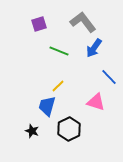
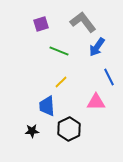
purple square: moved 2 px right
blue arrow: moved 3 px right, 1 px up
blue line: rotated 18 degrees clockwise
yellow line: moved 3 px right, 4 px up
pink triangle: rotated 18 degrees counterclockwise
blue trapezoid: rotated 20 degrees counterclockwise
black star: rotated 24 degrees counterclockwise
